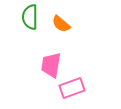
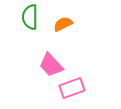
orange semicircle: moved 2 px right; rotated 114 degrees clockwise
pink trapezoid: rotated 52 degrees counterclockwise
